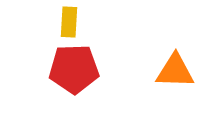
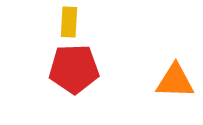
orange triangle: moved 10 px down
